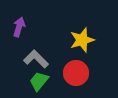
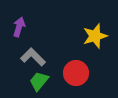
yellow star: moved 13 px right, 4 px up
gray L-shape: moved 3 px left, 2 px up
